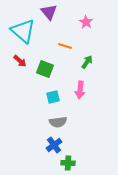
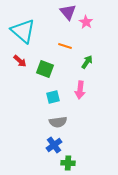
purple triangle: moved 19 px right
